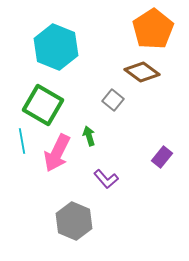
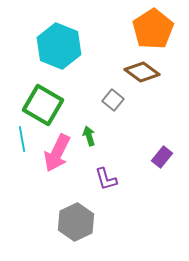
cyan hexagon: moved 3 px right, 1 px up
cyan line: moved 2 px up
purple L-shape: rotated 25 degrees clockwise
gray hexagon: moved 2 px right, 1 px down; rotated 12 degrees clockwise
